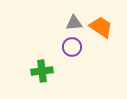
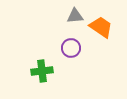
gray triangle: moved 1 px right, 7 px up
purple circle: moved 1 px left, 1 px down
